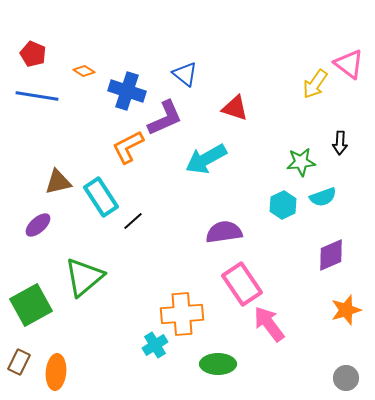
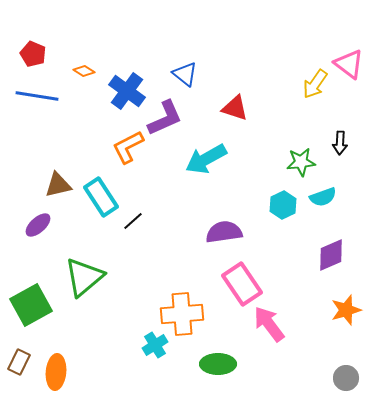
blue cross: rotated 18 degrees clockwise
brown triangle: moved 3 px down
